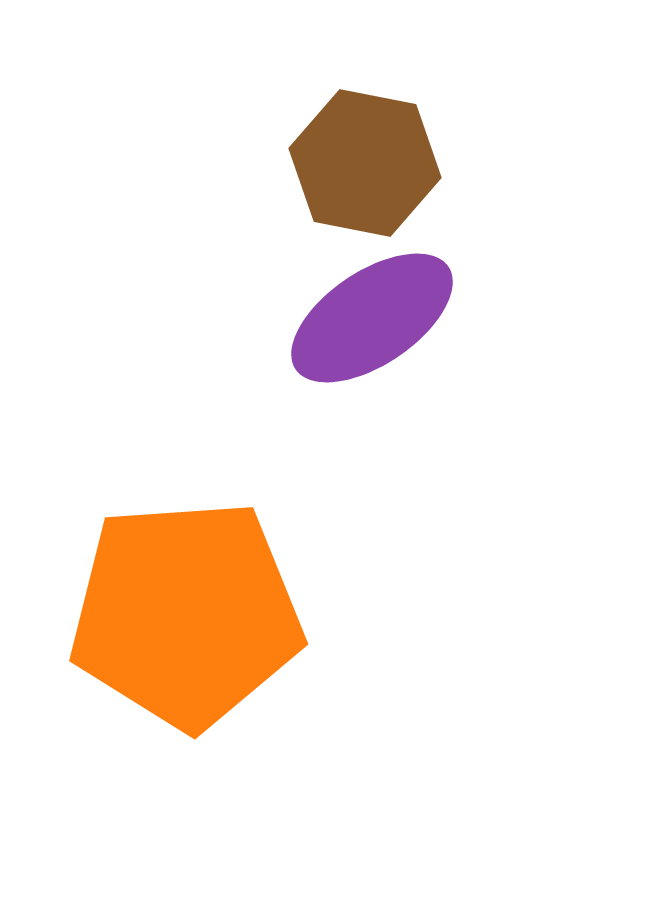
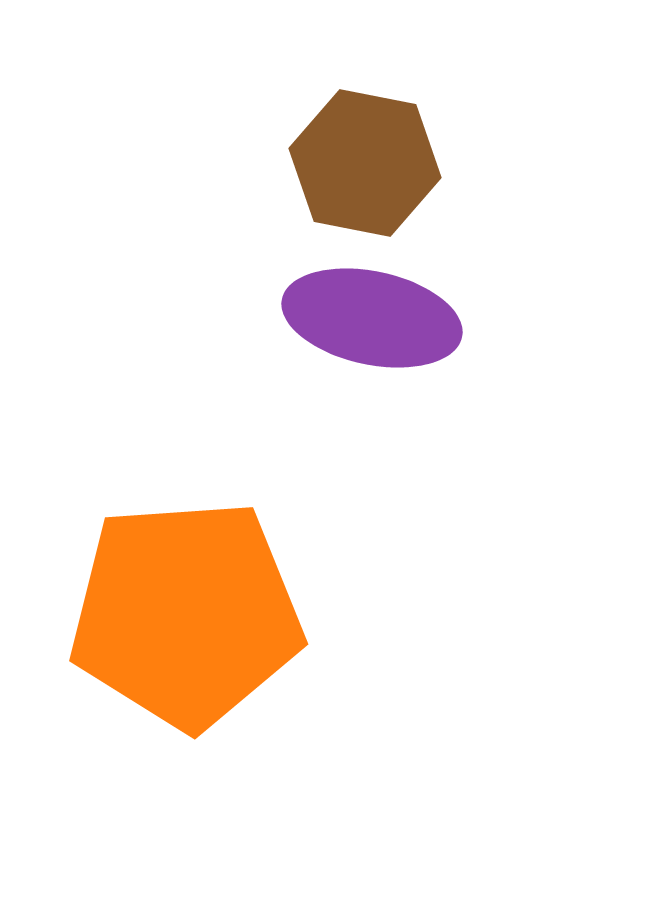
purple ellipse: rotated 46 degrees clockwise
